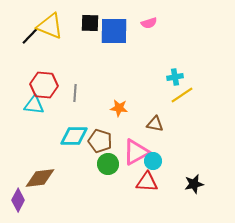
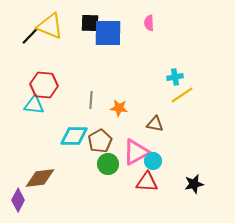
pink semicircle: rotated 105 degrees clockwise
blue square: moved 6 px left, 2 px down
gray line: moved 16 px right, 7 px down
brown pentagon: rotated 25 degrees clockwise
